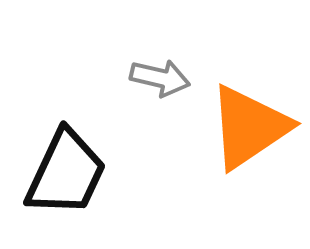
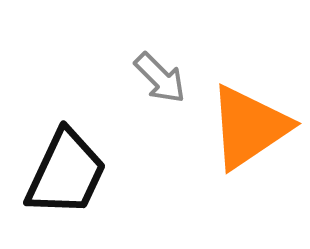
gray arrow: rotated 32 degrees clockwise
